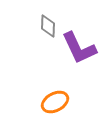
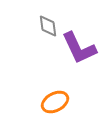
gray diamond: rotated 10 degrees counterclockwise
